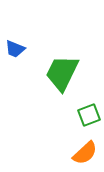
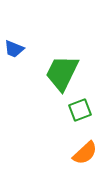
blue trapezoid: moved 1 px left
green square: moved 9 px left, 5 px up
